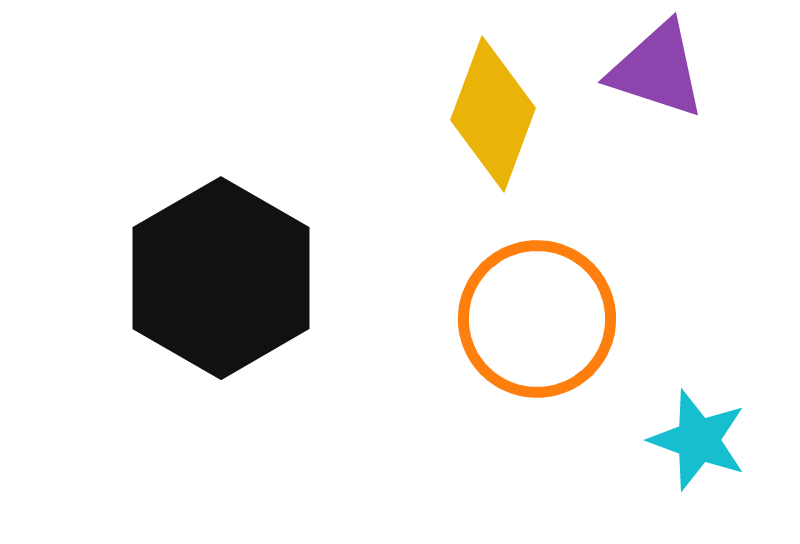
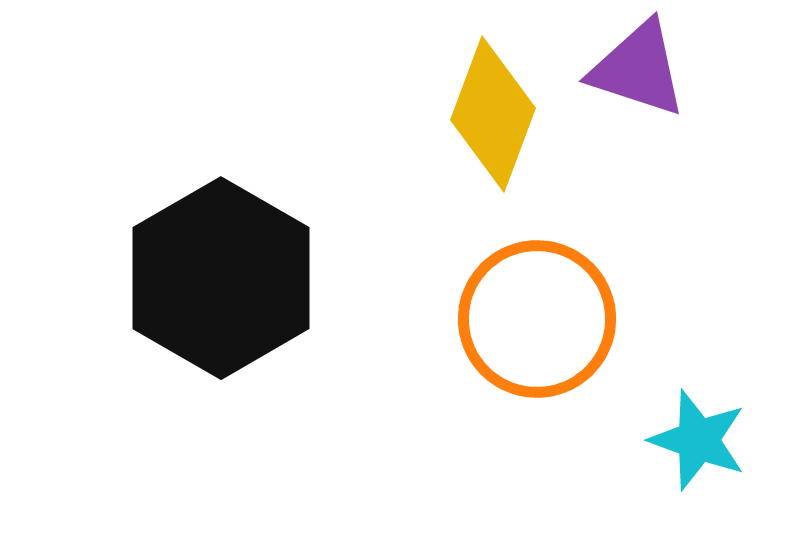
purple triangle: moved 19 px left, 1 px up
